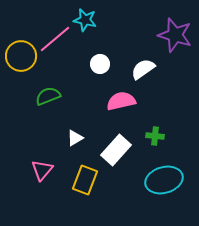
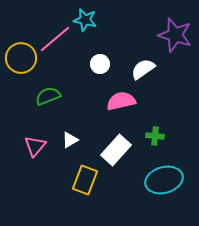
yellow circle: moved 2 px down
white triangle: moved 5 px left, 2 px down
pink triangle: moved 7 px left, 24 px up
